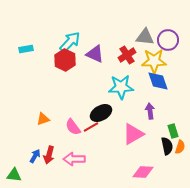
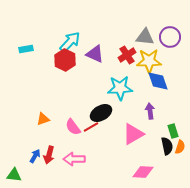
purple circle: moved 2 px right, 3 px up
yellow star: moved 5 px left
cyan star: moved 1 px left, 1 px down
